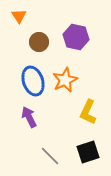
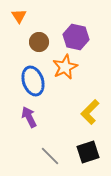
orange star: moved 13 px up
yellow L-shape: moved 2 px right; rotated 20 degrees clockwise
